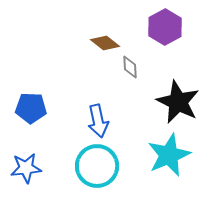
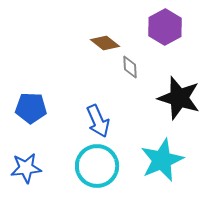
black star: moved 1 px right, 4 px up; rotated 9 degrees counterclockwise
blue arrow: rotated 12 degrees counterclockwise
cyan star: moved 7 px left, 5 px down
